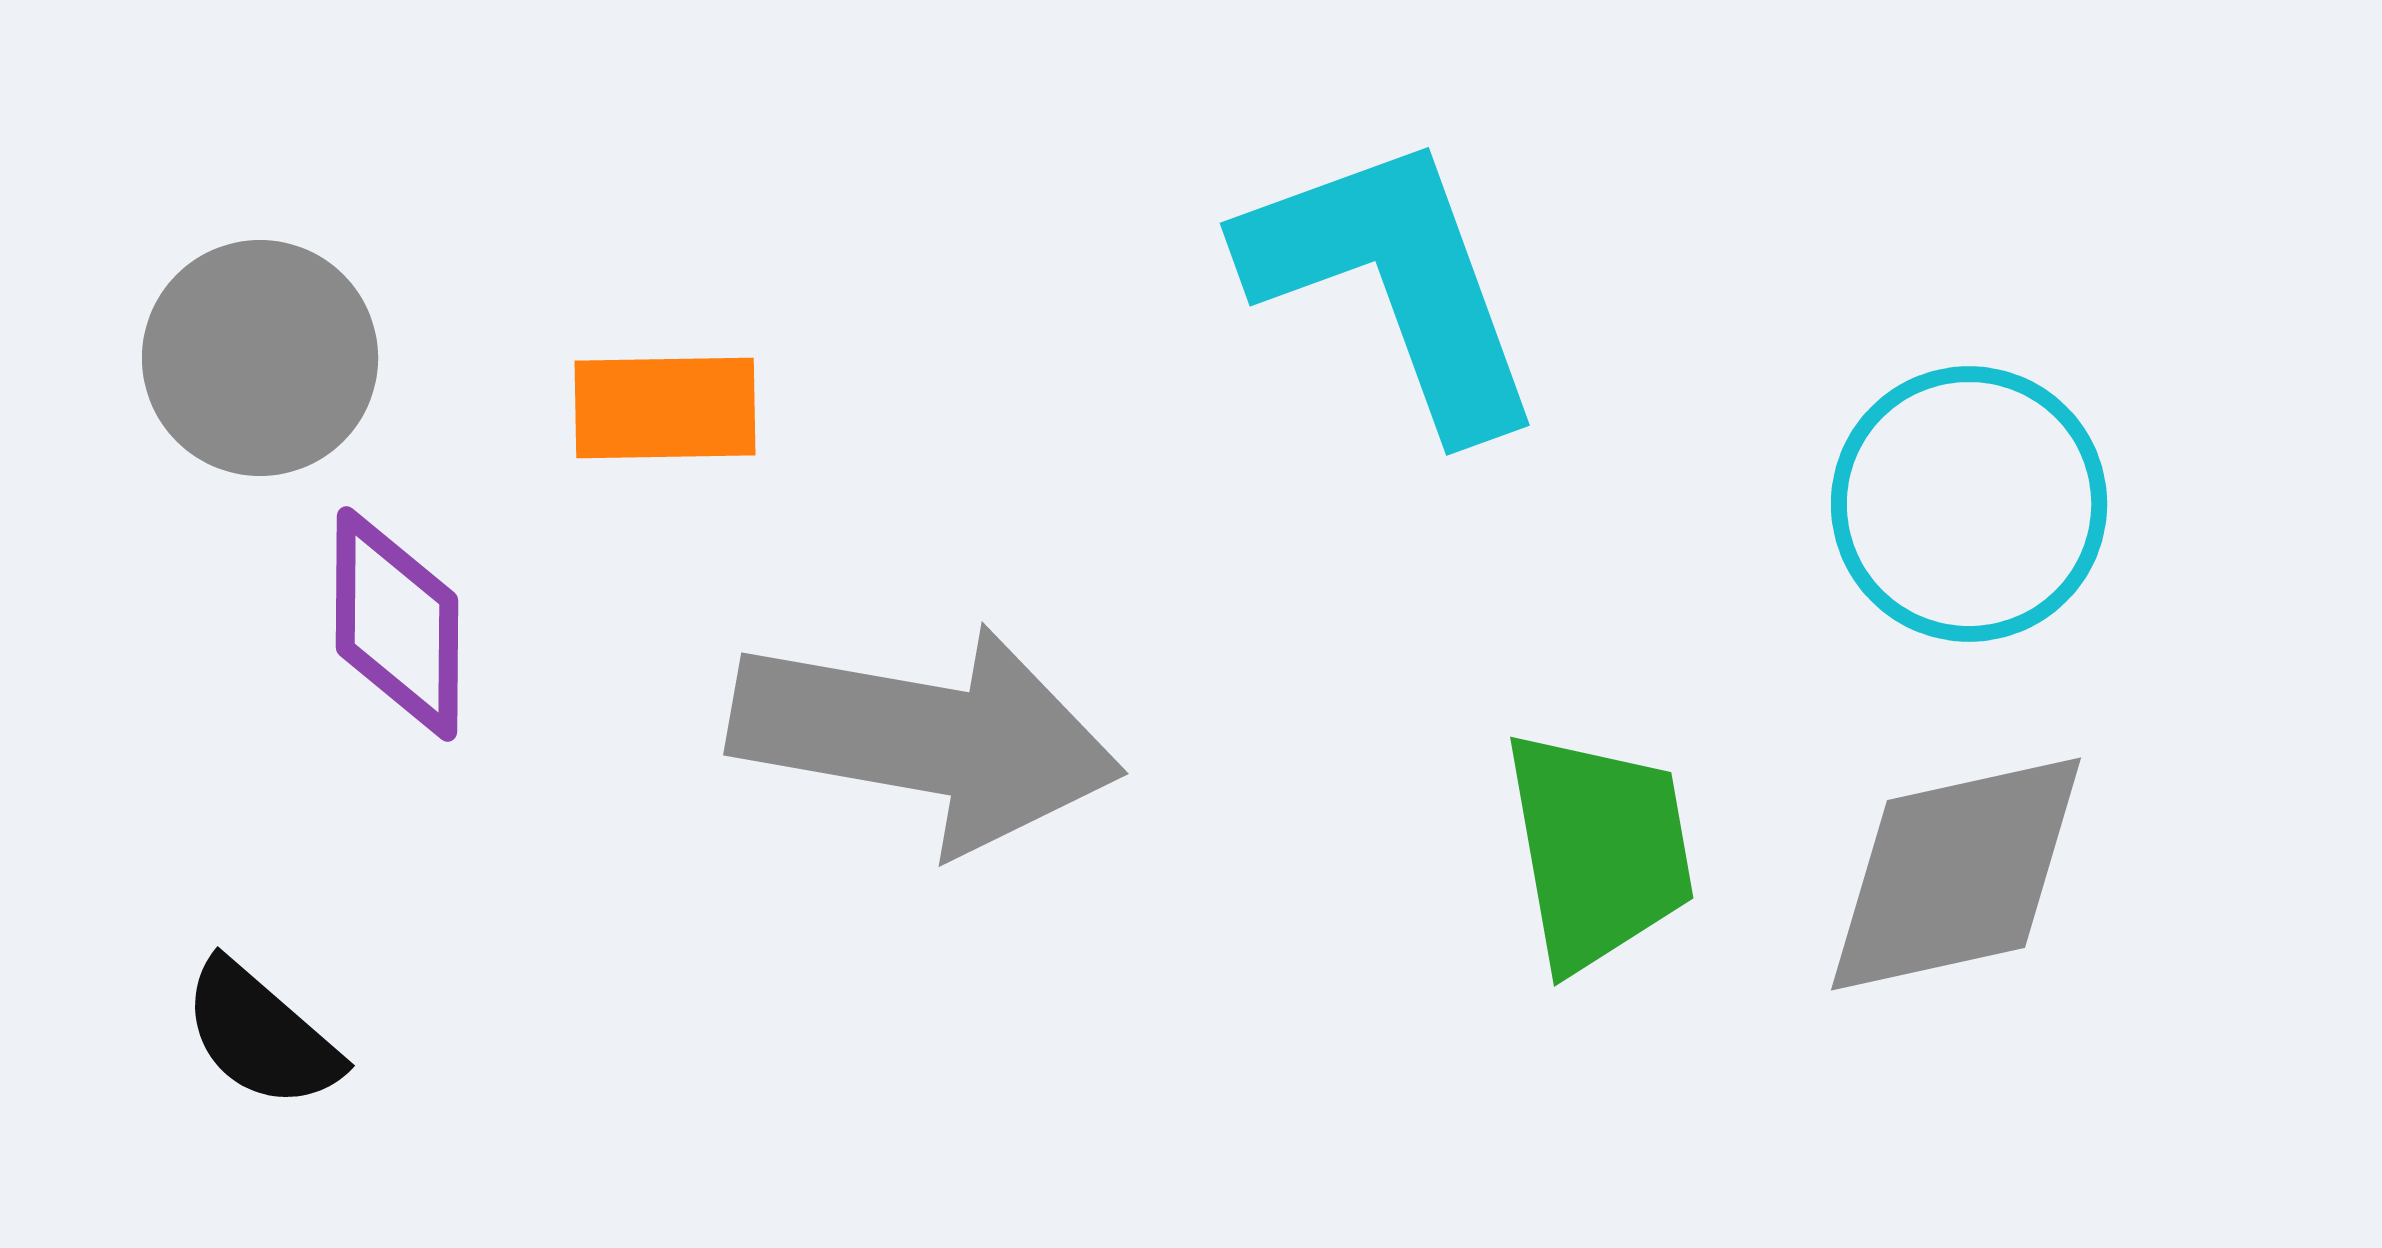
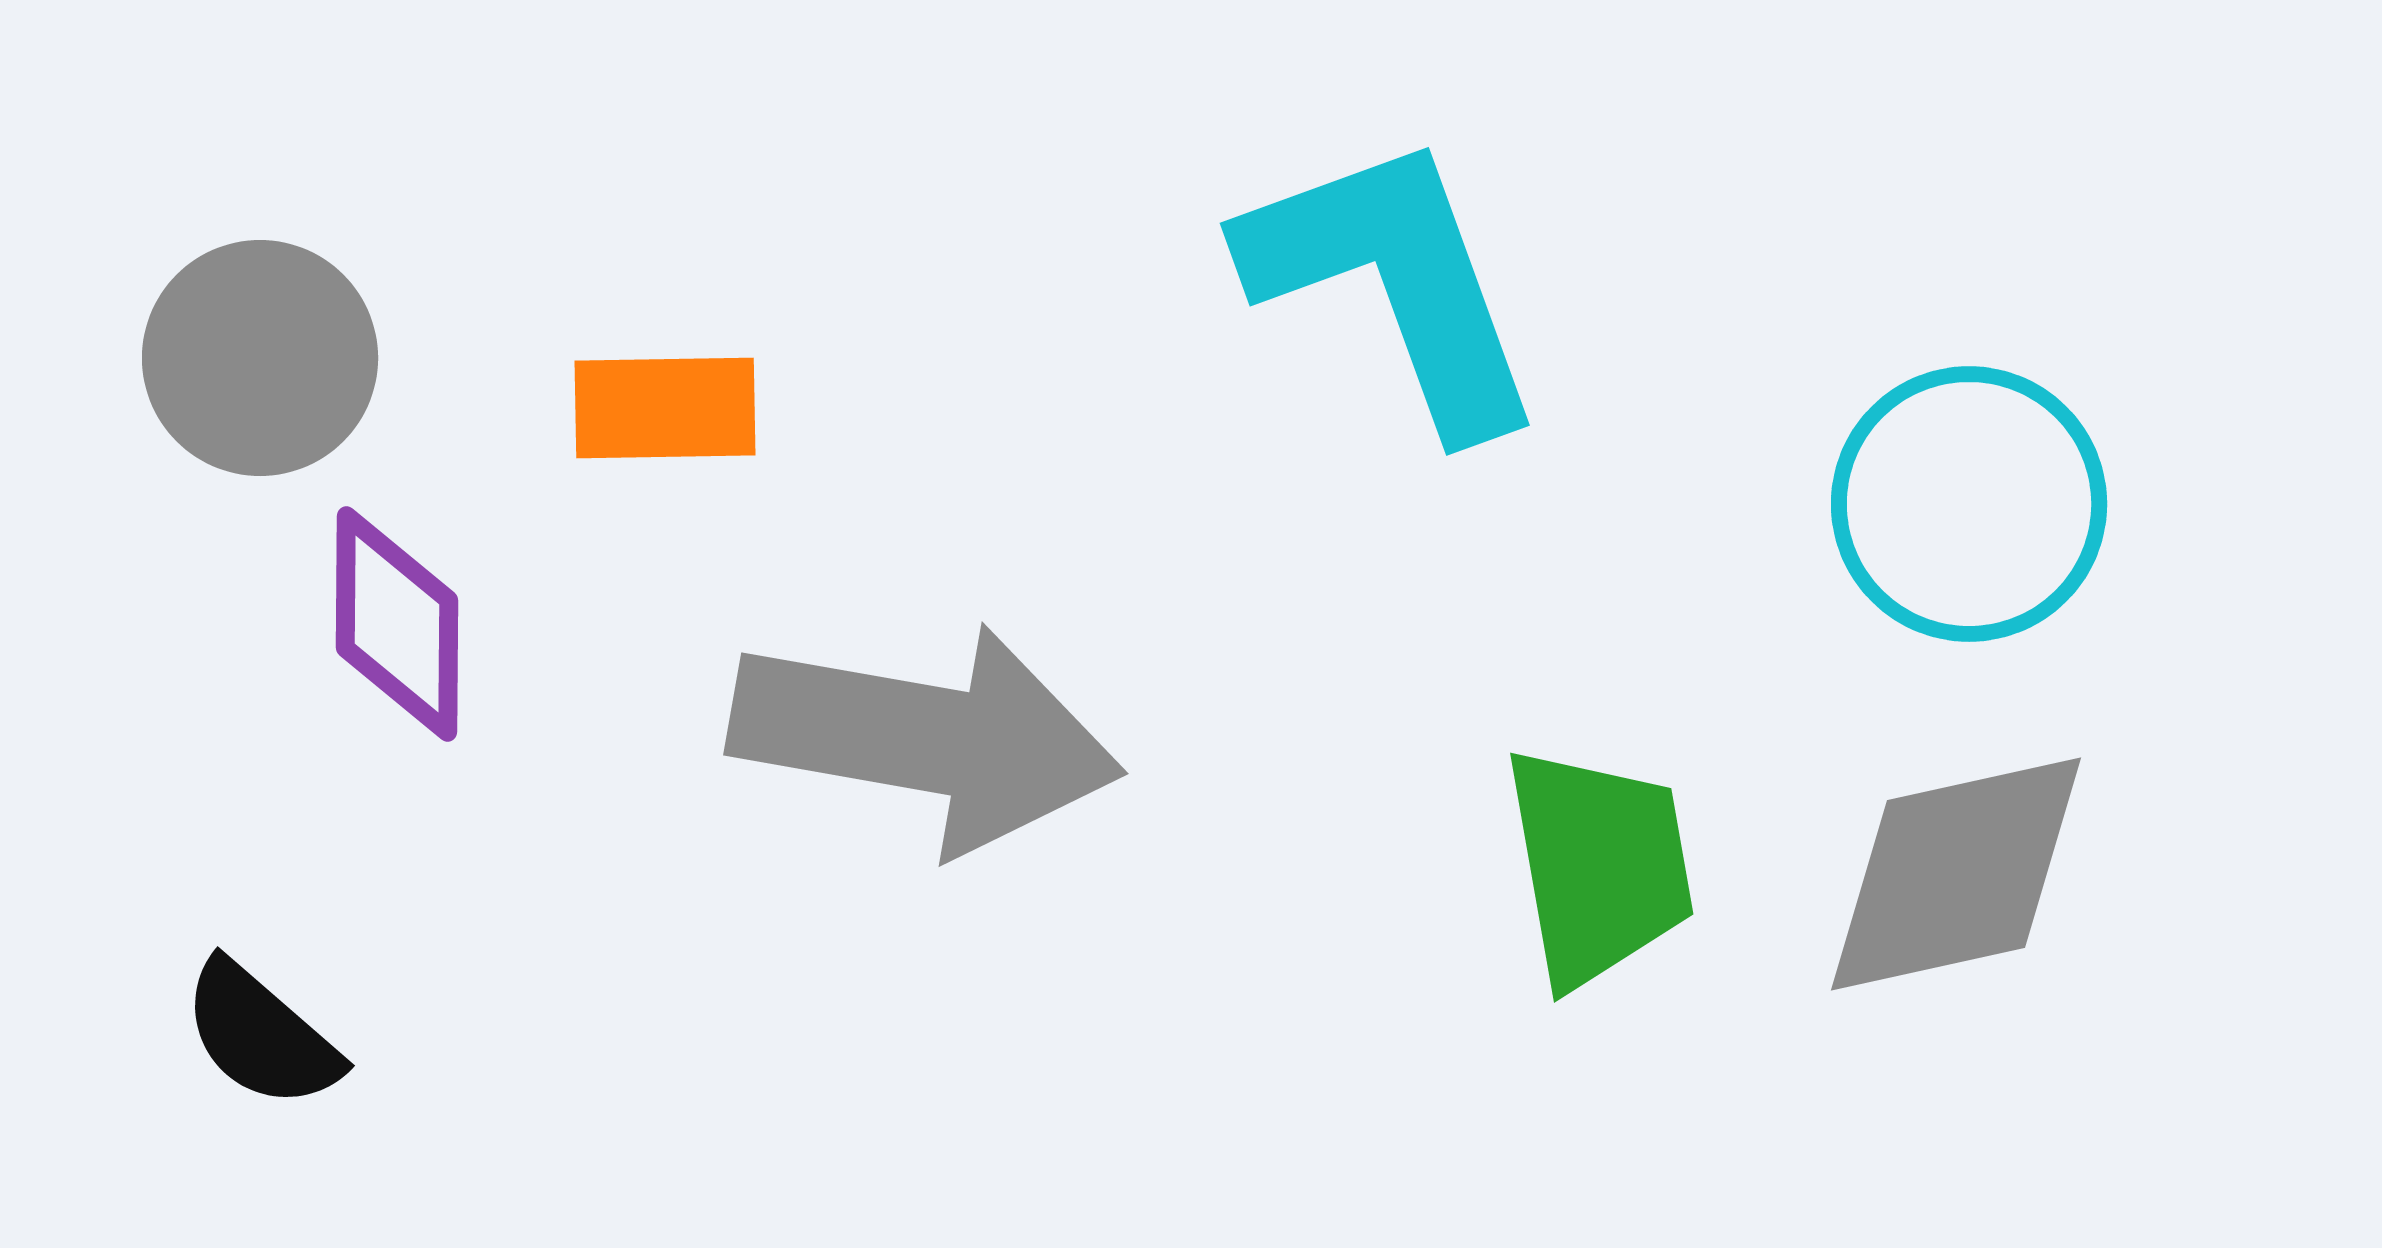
green trapezoid: moved 16 px down
